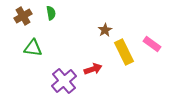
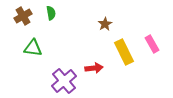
brown star: moved 6 px up
pink rectangle: rotated 24 degrees clockwise
red arrow: moved 1 px right, 1 px up; rotated 12 degrees clockwise
